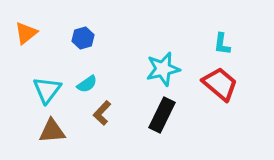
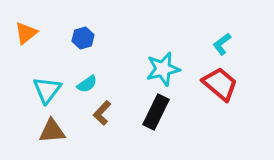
cyan L-shape: rotated 45 degrees clockwise
black rectangle: moved 6 px left, 3 px up
